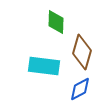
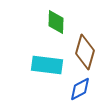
brown diamond: moved 3 px right
cyan rectangle: moved 3 px right, 1 px up
